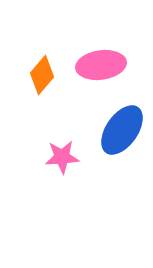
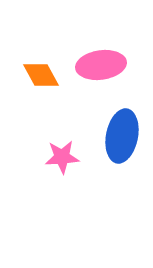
orange diamond: moved 1 px left; rotated 69 degrees counterclockwise
blue ellipse: moved 6 px down; rotated 24 degrees counterclockwise
